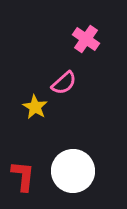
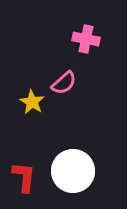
pink cross: rotated 24 degrees counterclockwise
yellow star: moved 3 px left, 5 px up
red L-shape: moved 1 px right, 1 px down
